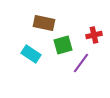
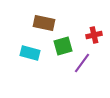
green square: moved 1 px down
cyan rectangle: moved 1 px left, 1 px up; rotated 18 degrees counterclockwise
purple line: moved 1 px right
